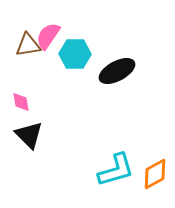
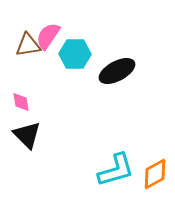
black triangle: moved 2 px left
